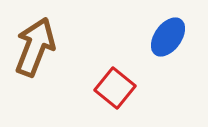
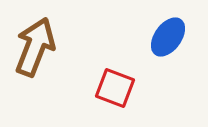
red square: rotated 18 degrees counterclockwise
